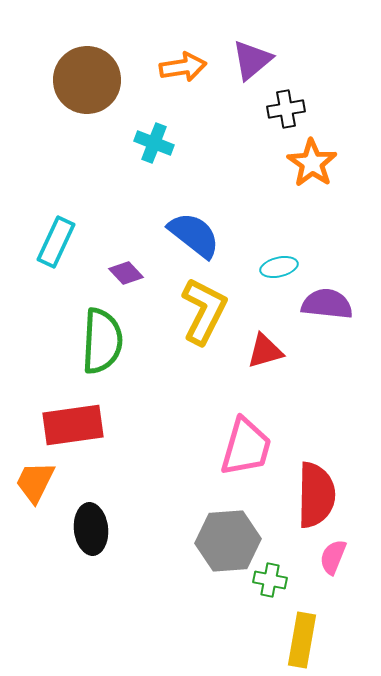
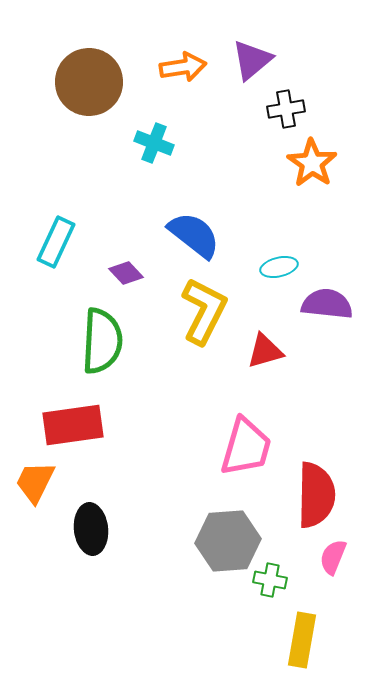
brown circle: moved 2 px right, 2 px down
